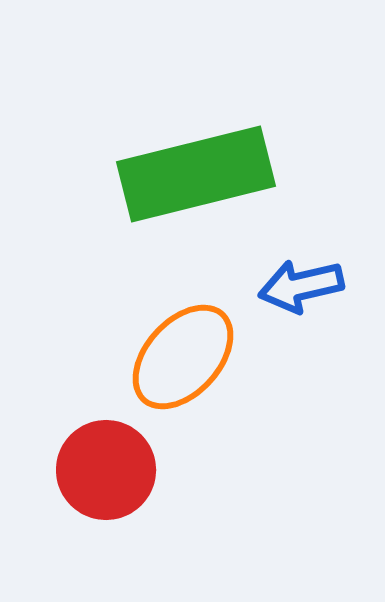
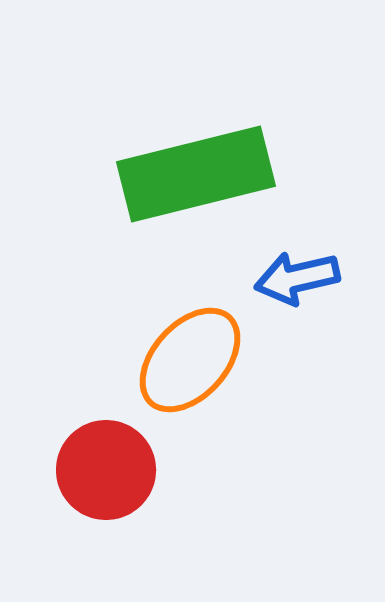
blue arrow: moved 4 px left, 8 px up
orange ellipse: moved 7 px right, 3 px down
